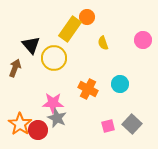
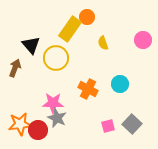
yellow circle: moved 2 px right
orange star: rotated 30 degrees clockwise
